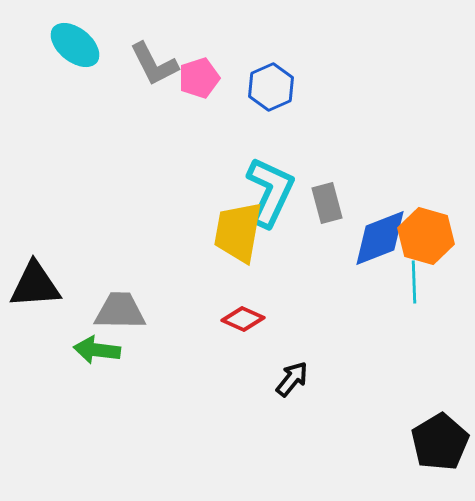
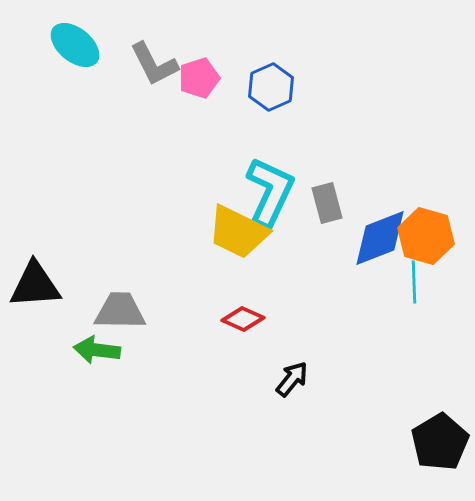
yellow trapezoid: rotated 74 degrees counterclockwise
